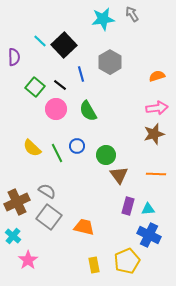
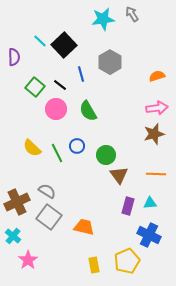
cyan triangle: moved 2 px right, 6 px up
